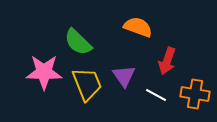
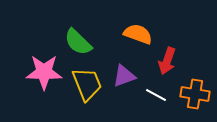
orange semicircle: moved 7 px down
purple triangle: rotated 45 degrees clockwise
